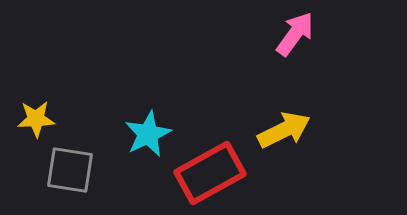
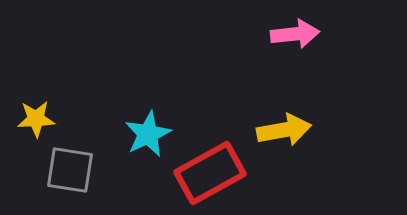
pink arrow: rotated 48 degrees clockwise
yellow arrow: rotated 16 degrees clockwise
